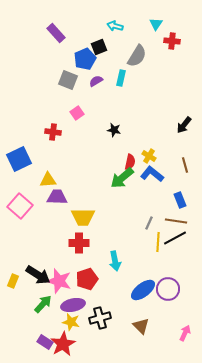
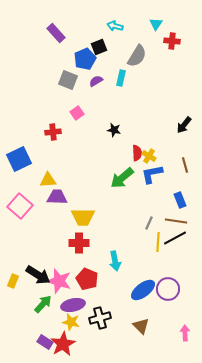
red cross at (53, 132): rotated 14 degrees counterclockwise
red semicircle at (130, 162): moved 7 px right, 9 px up; rotated 14 degrees counterclockwise
blue L-shape at (152, 174): rotated 50 degrees counterclockwise
red pentagon at (87, 279): rotated 30 degrees counterclockwise
pink arrow at (185, 333): rotated 28 degrees counterclockwise
